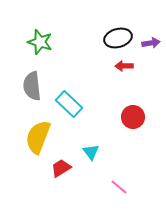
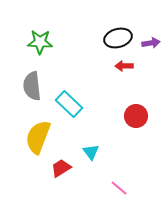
green star: rotated 15 degrees counterclockwise
red circle: moved 3 px right, 1 px up
pink line: moved 1 px down
